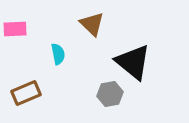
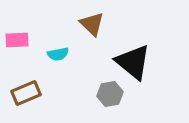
pink rectangle: moved 2 px right, 11 px down
cyan semicircle: rotated 90 degrees clockwise
